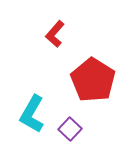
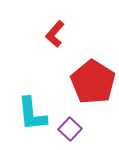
red pentagon: moved 2 px down
cyan L-shape: rotated 36 degrees counterclockwise
